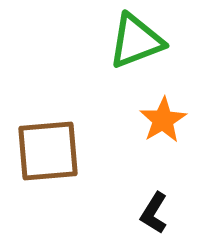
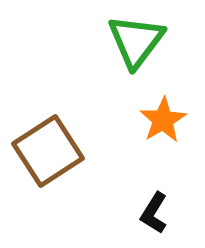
green triangle: rotated 32 degrees counterclockwise
brown square: rotated 28 degrees counterclockwise
